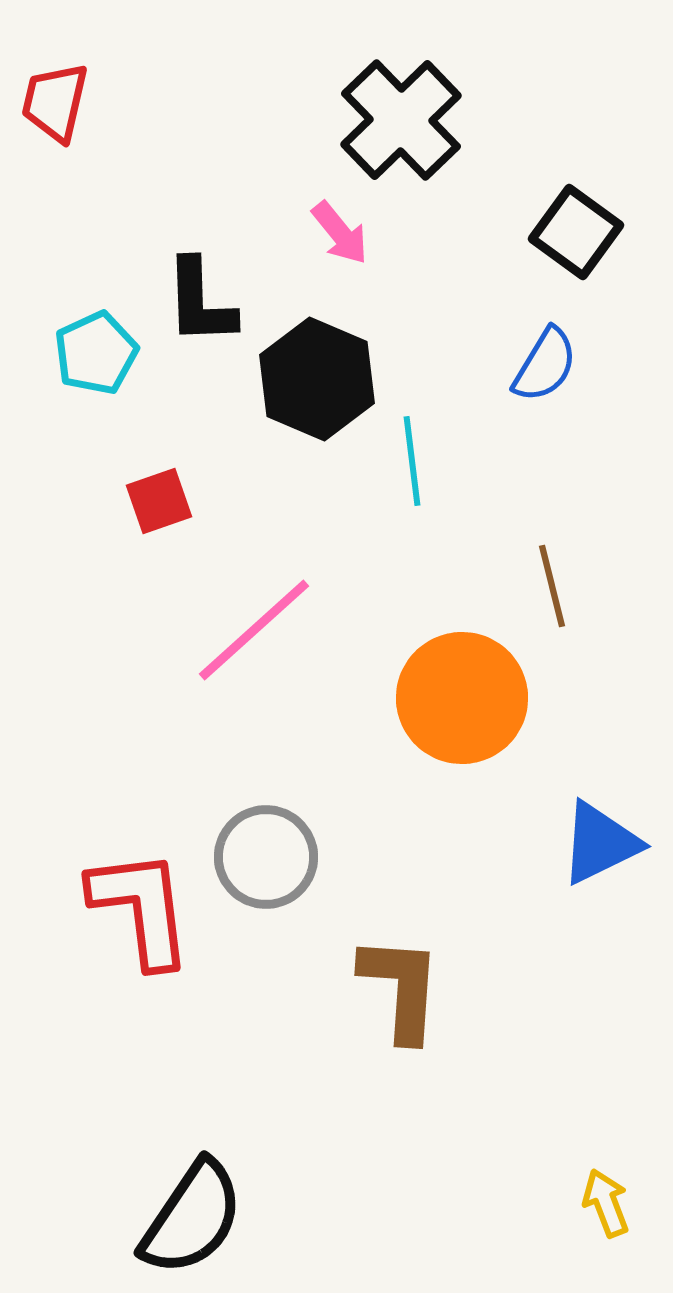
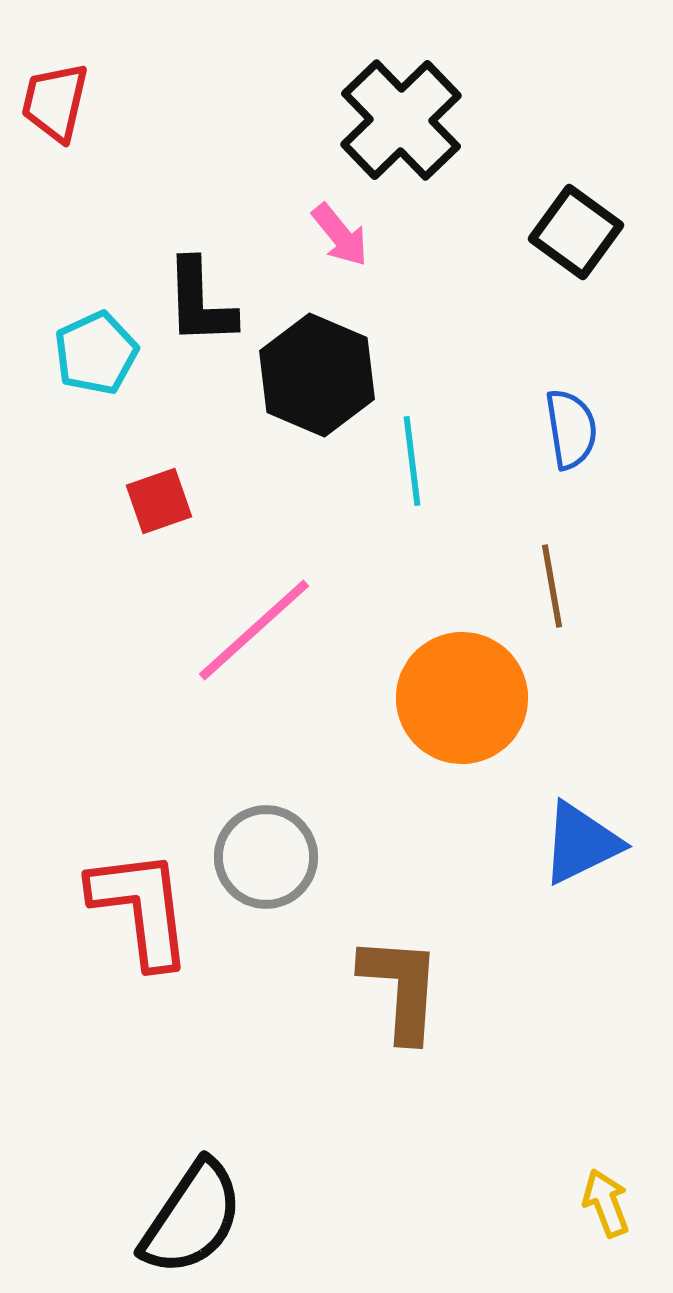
pink arrow: moved 2 px down
blue semicircle: moved 26 px right, 64 px down; rotated 40 degrees counterclockwise
black hexagon: moved 4 px up
brown line: rotated 4 degrees clockwise
blue triangle: moved 19 px left
